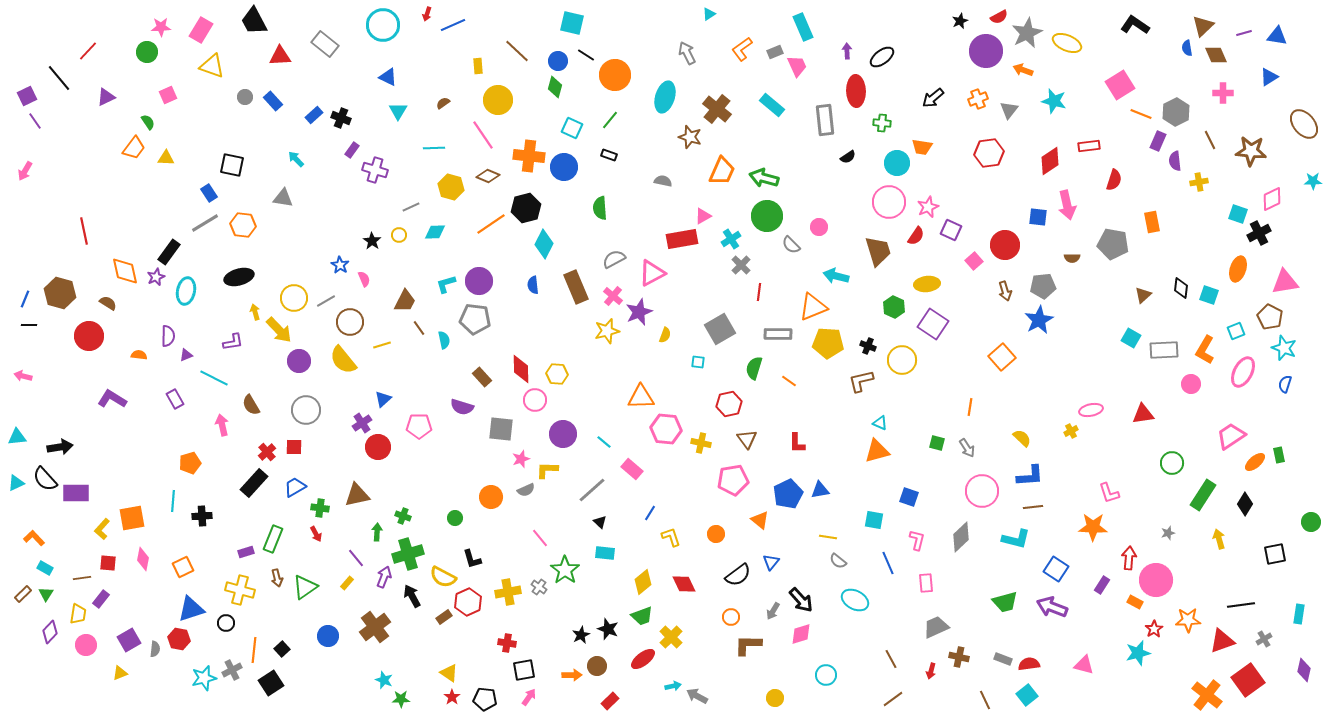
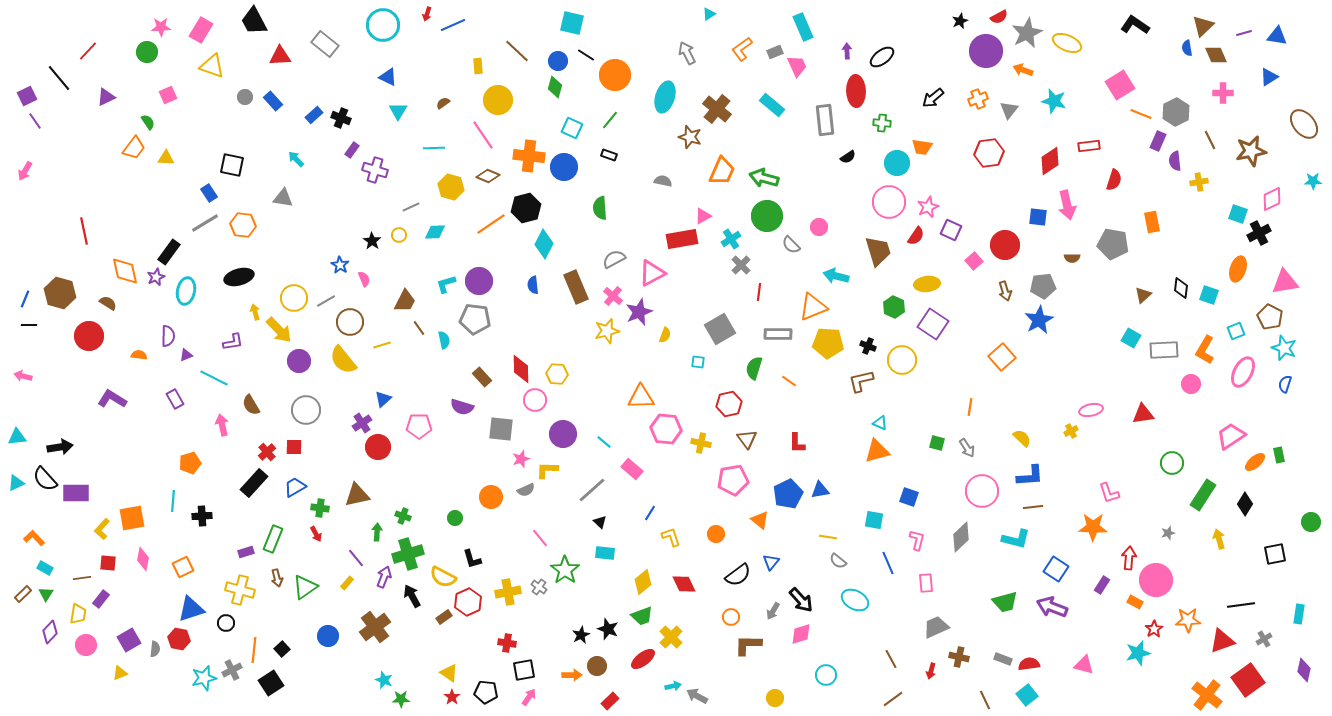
brown star at (1251, 151): rotated 16 degrees counterclockwise
black pentagon at (485, 699): moved 1 px right, 7 px up
